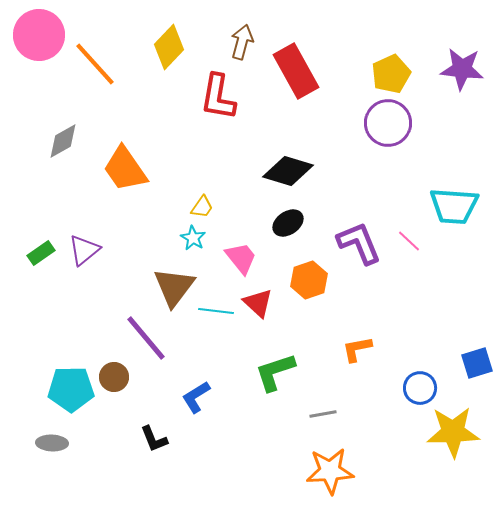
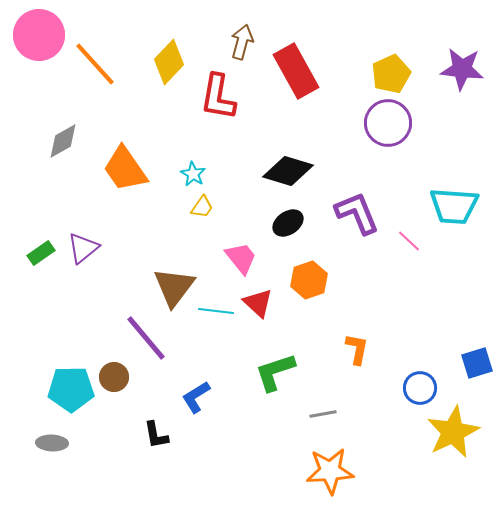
yellow diamond: moved 15 px down
cyan star: moved 64 px up
purple L-shape: moved 2 px left, 30 px up
purple triangle: moved 1 px left, 2 px up
orange L-shape: rotated 112 degrees clockwise
yellow star: rotated 24 degrees counterclockwise
black L-shape: moved 2 px right, 4 px up; rotated 12 degrees clockwise
